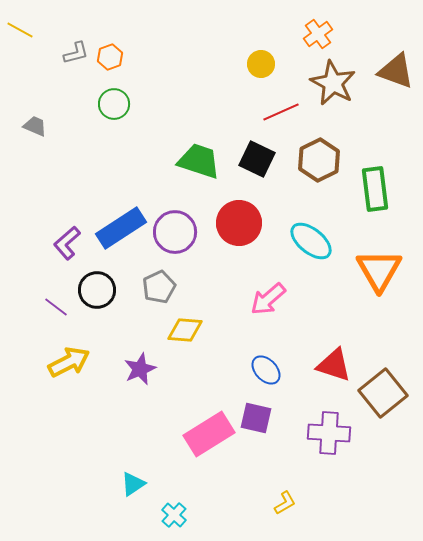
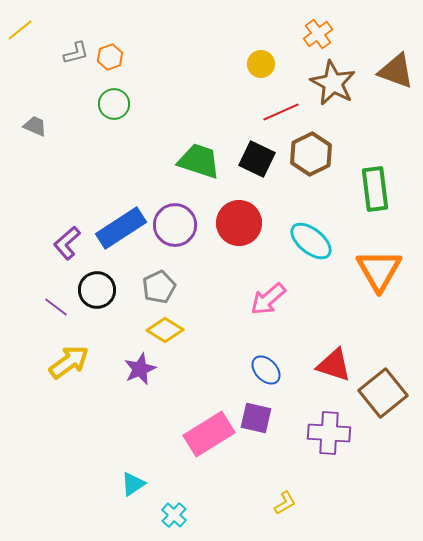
yellow line: rotated 68 degrees counterclockwise
brown hexagon: moved 8 px left, 6 px up
purple circle: moved 7 px up
yellow diamond: moved 20 px left; rotated 27 degrees clockwise
yellow arrow: rotated 9 degrees counterclockwise
